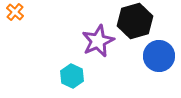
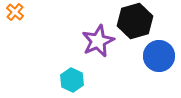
cyan hexagon: moved 4 px down
